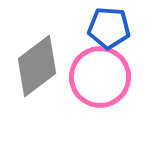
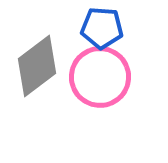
blue pentagon: moved 7 px left
